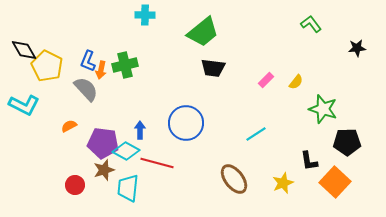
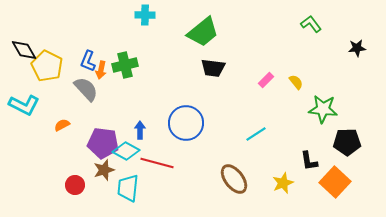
yellow semicircle: rotated 77 degrees counterclockwise
green star: rotated 12 degrees counterclockwise
orange semicircle: moved 7 px left, 1 px up
